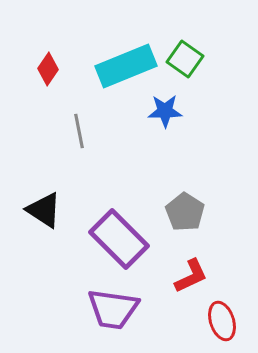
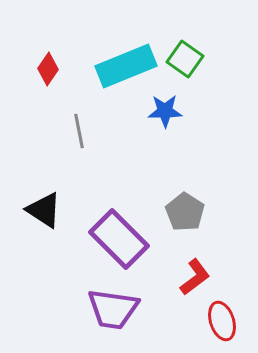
red L-shape: moved 4 px right, 1 px down; rotated 12 degrees counterclockwise
